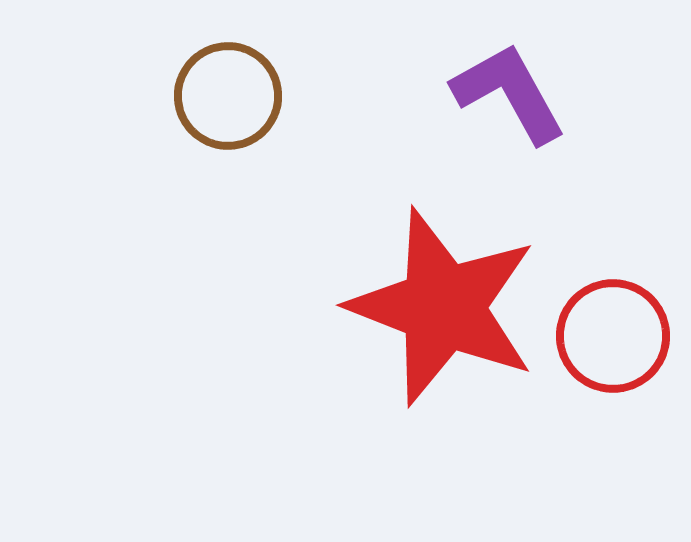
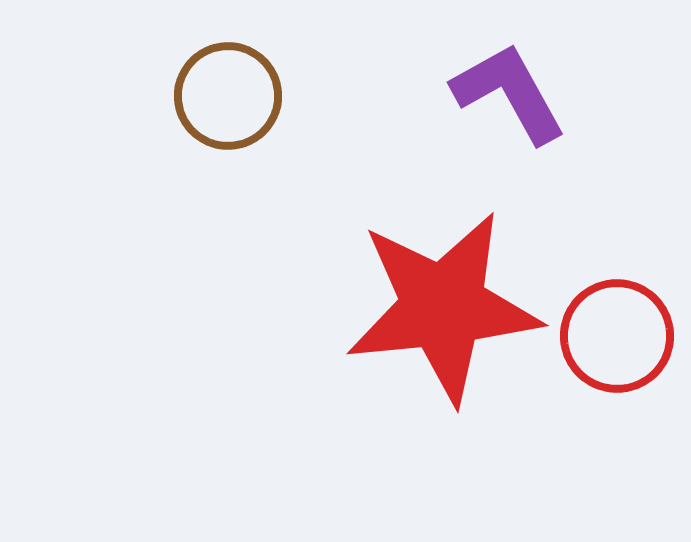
red star: rotated 27 degrees counterclockwise
red circle: moved 4 px right
